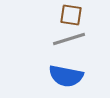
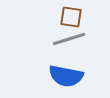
brown square: moved 2 px down
